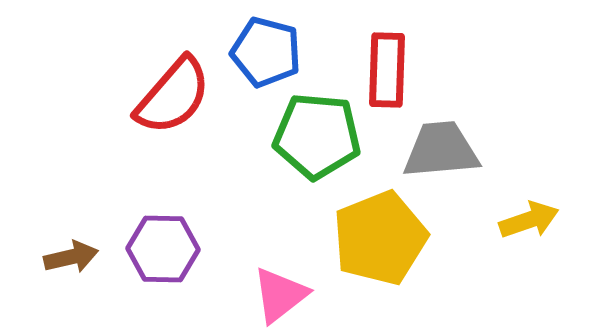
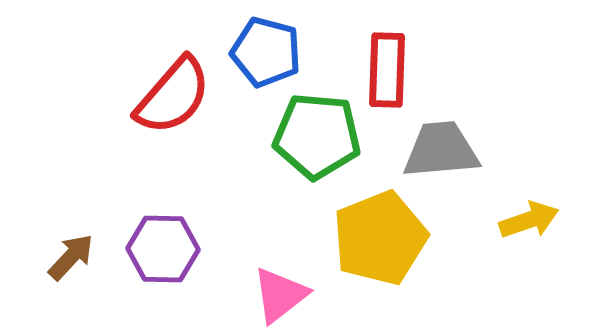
brown arrow: rotated 34 degrees counterclockwise
